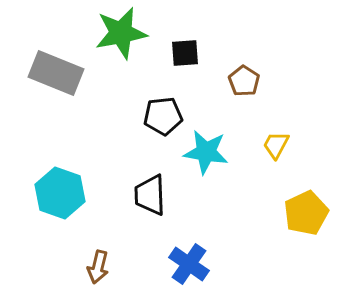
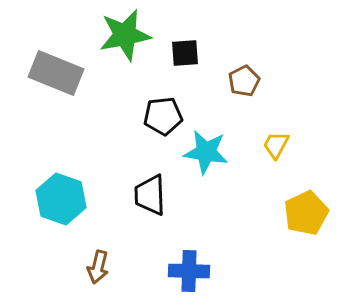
green star: moved 4 px right, 2 px down
brown pentagon: rotated 12 degrees clockwise
cyan hexagon: moved 1 px right, 6 px down
blue cross: moved 7 px down; rotated 33 degrees counterclockwise
